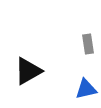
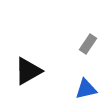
gray rectangle: rotated 42 degrees clockwise
